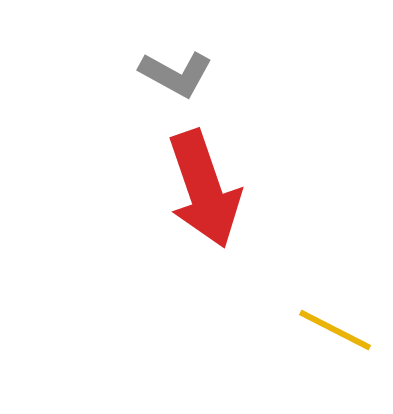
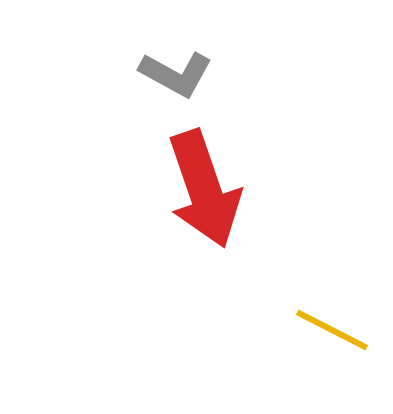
yellow line: moved 3 px left
